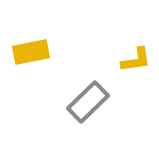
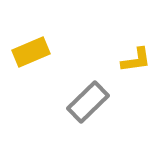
yellow rectangle: rotated 12 degrees counterclockwise
